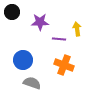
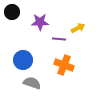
yellow arrow: moved 1 px right, 1 px up; rotated 72 degrees clockwise
